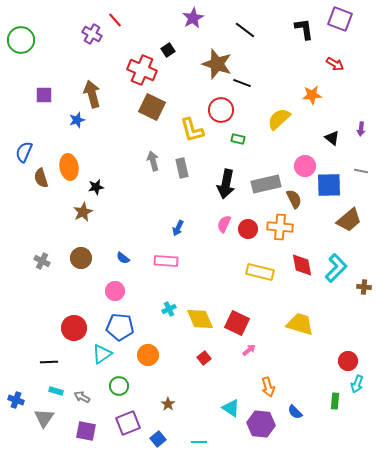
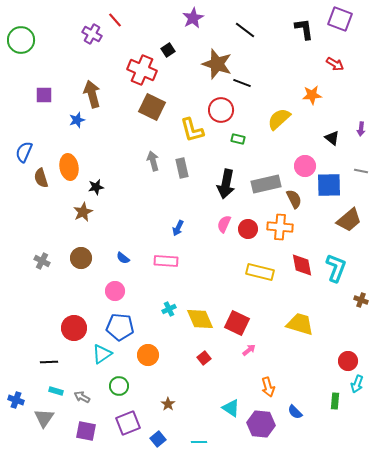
cyan L-shape at (336, 268): rotated 24 degrees counterclockwise
brown cross at (364, 287): moved 3 px left, 13 px down; rotated 16 degrees clockwise
